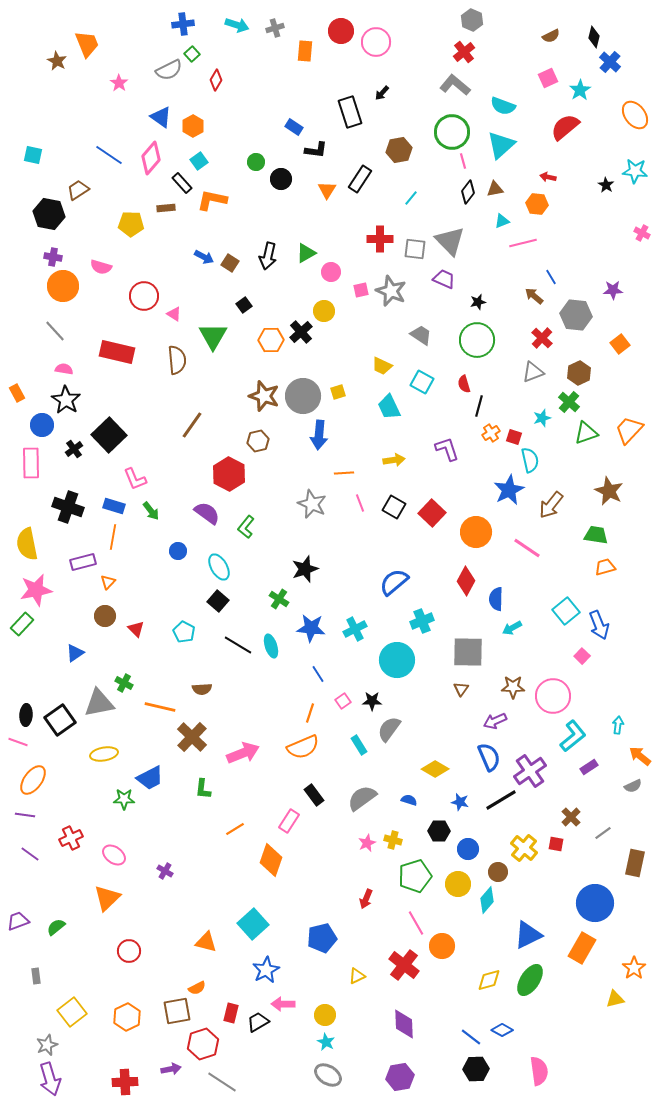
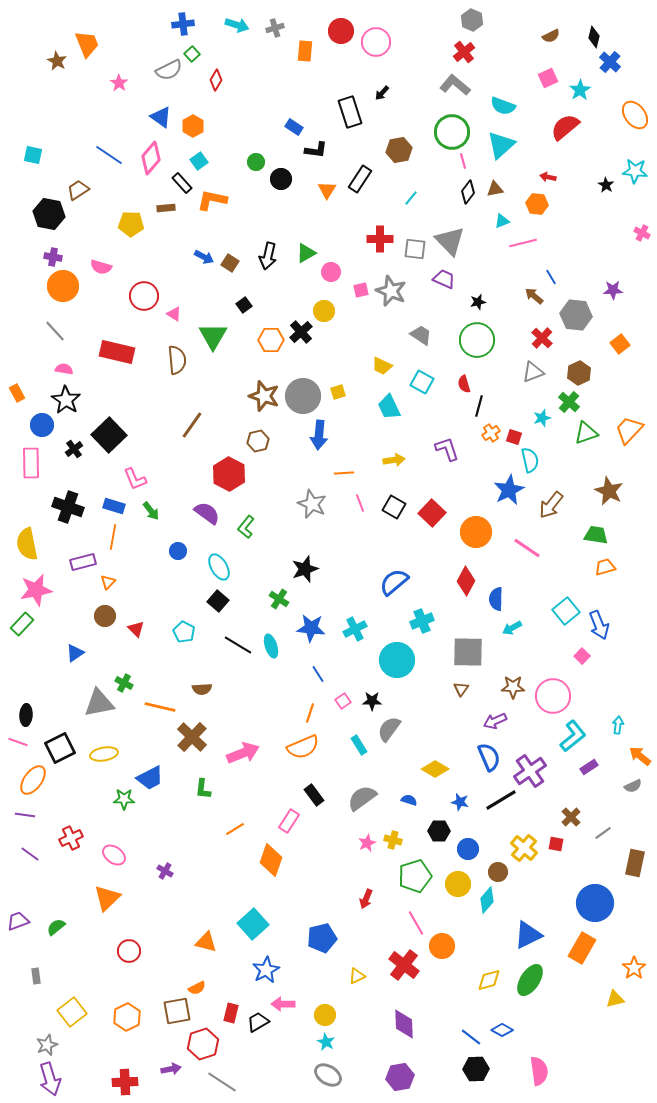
black square at (60, 720): moved 28 px down; rotated 8 degrees clockwise
